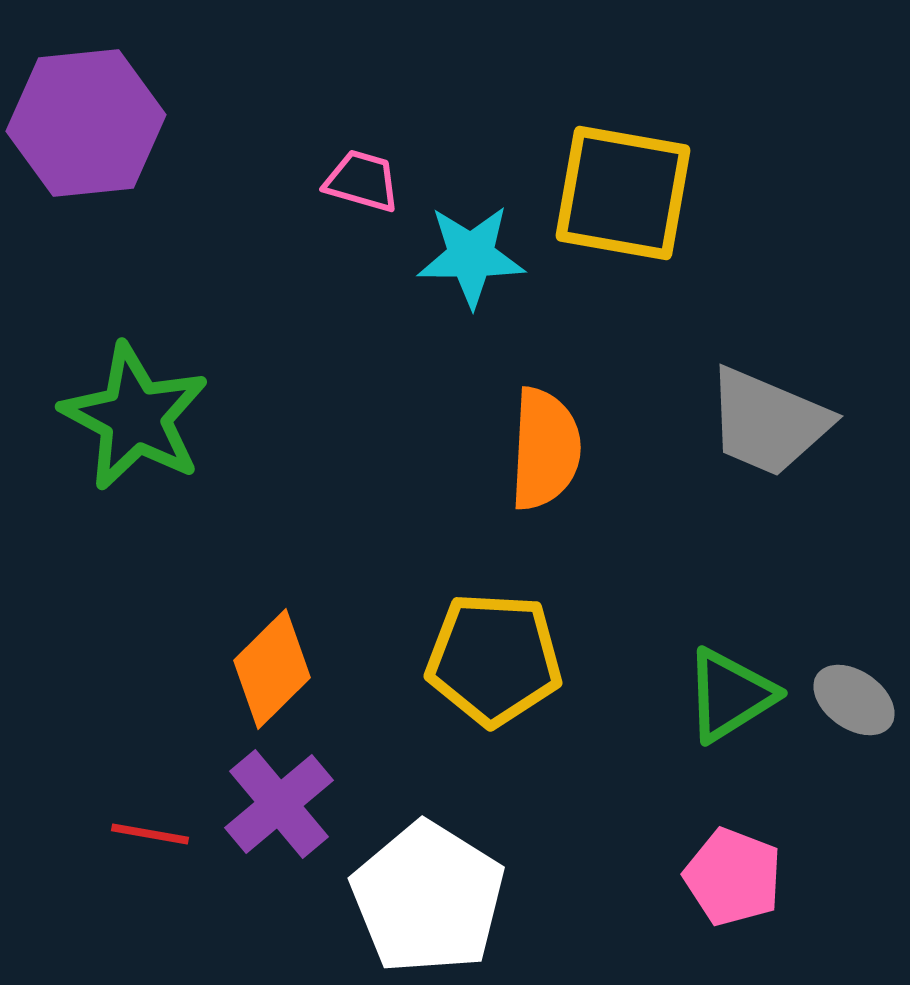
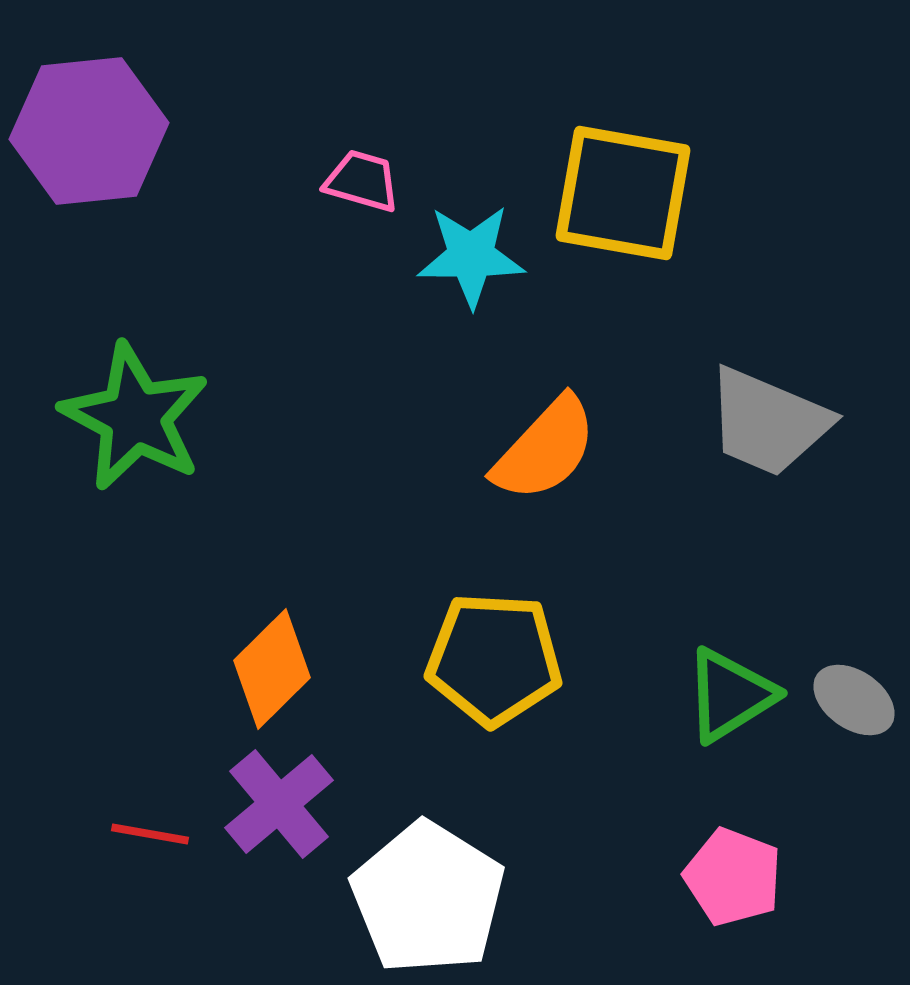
purple hexagon: moved 3 px right, 8 px down
orange semicircle: rotated 40 degrees clockwise
